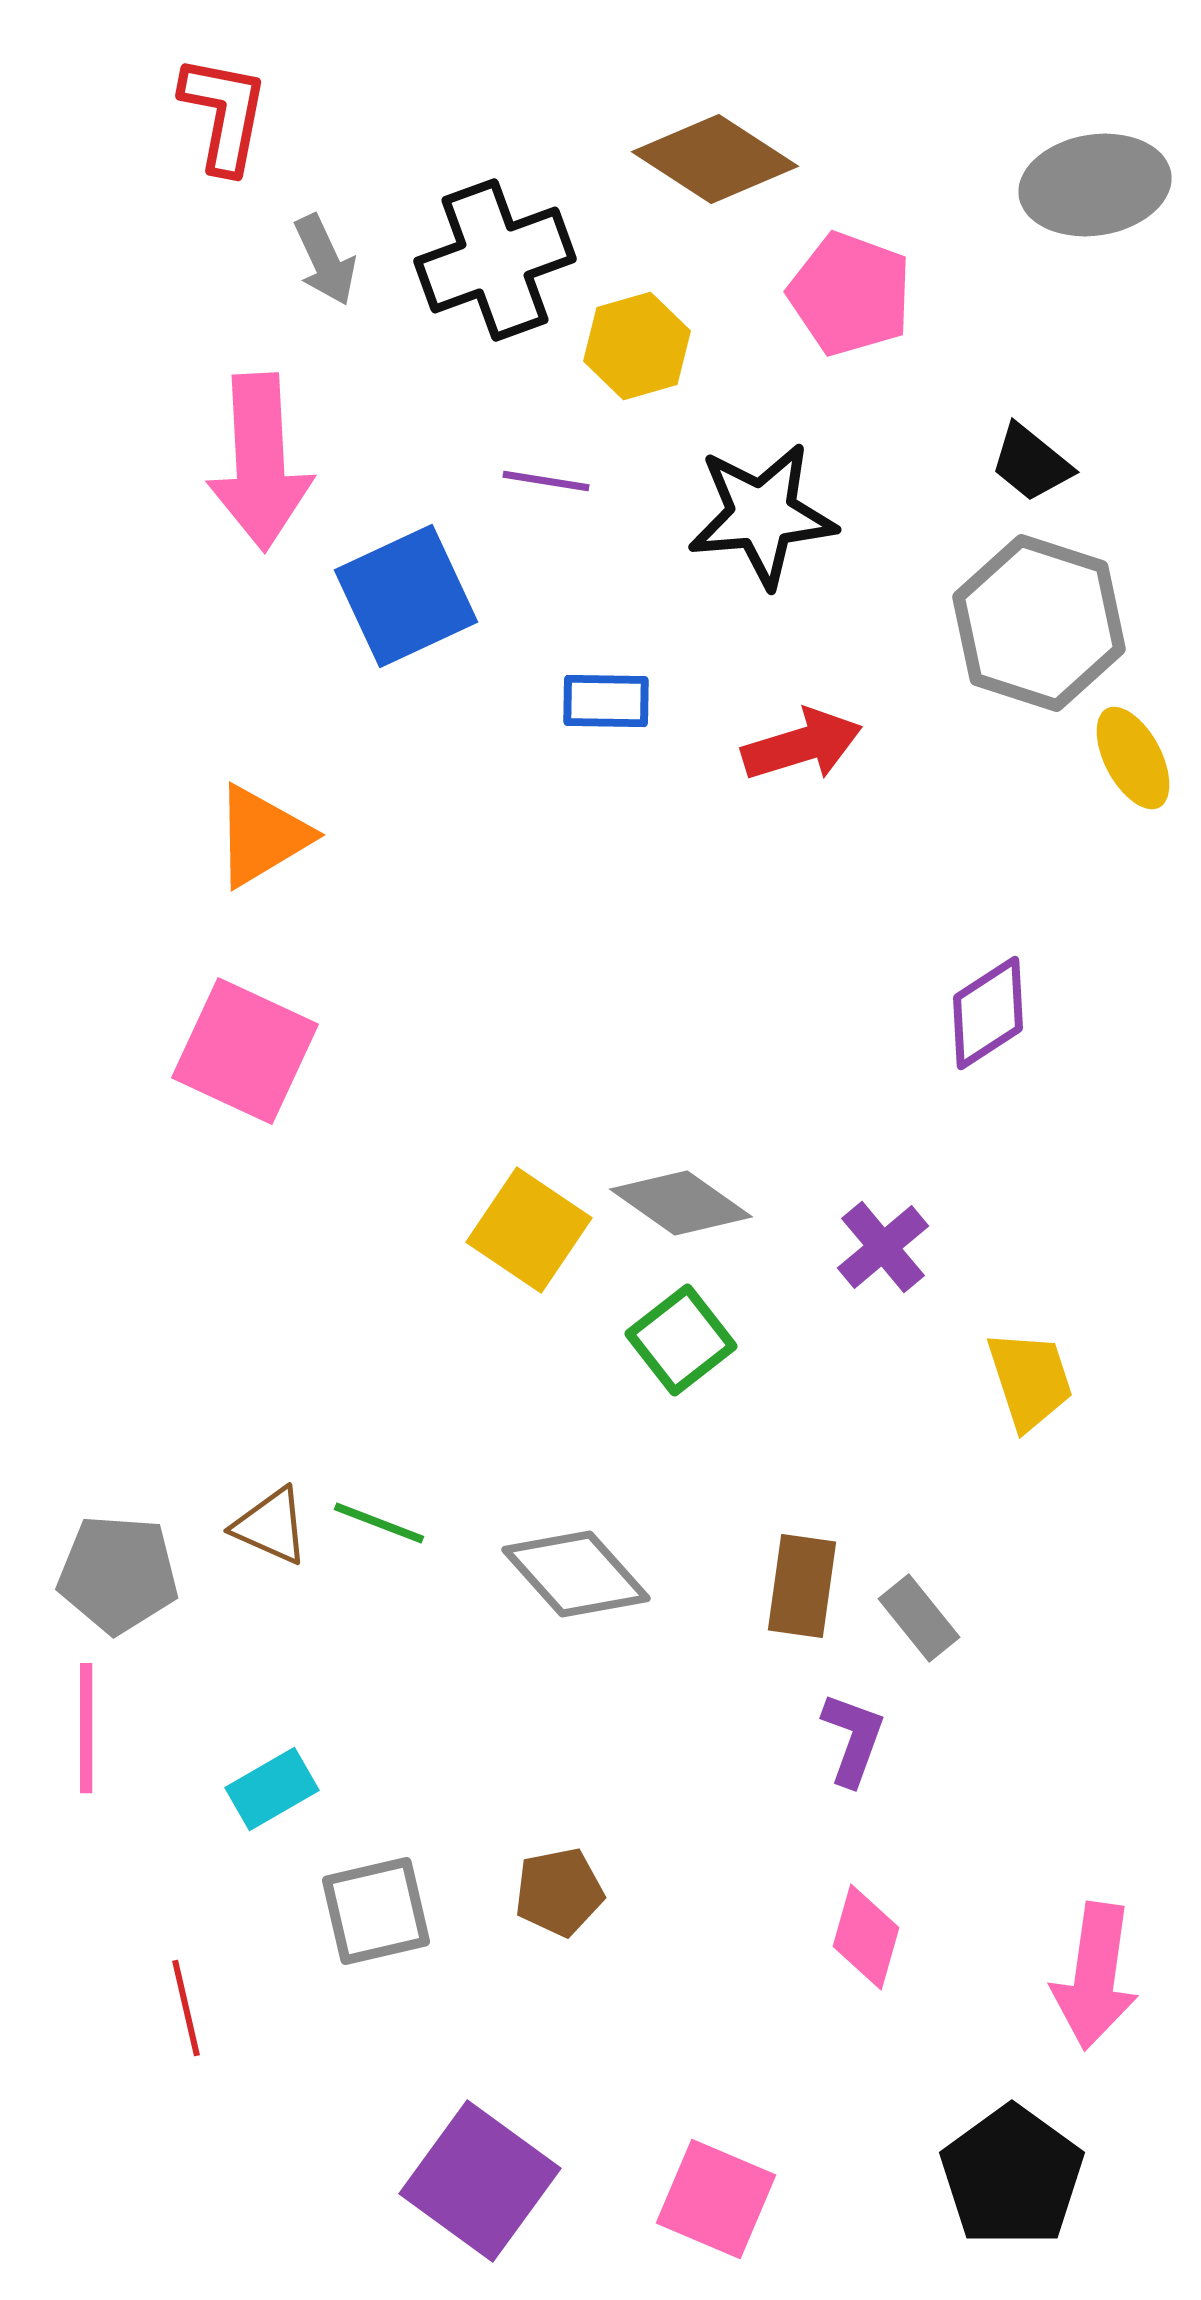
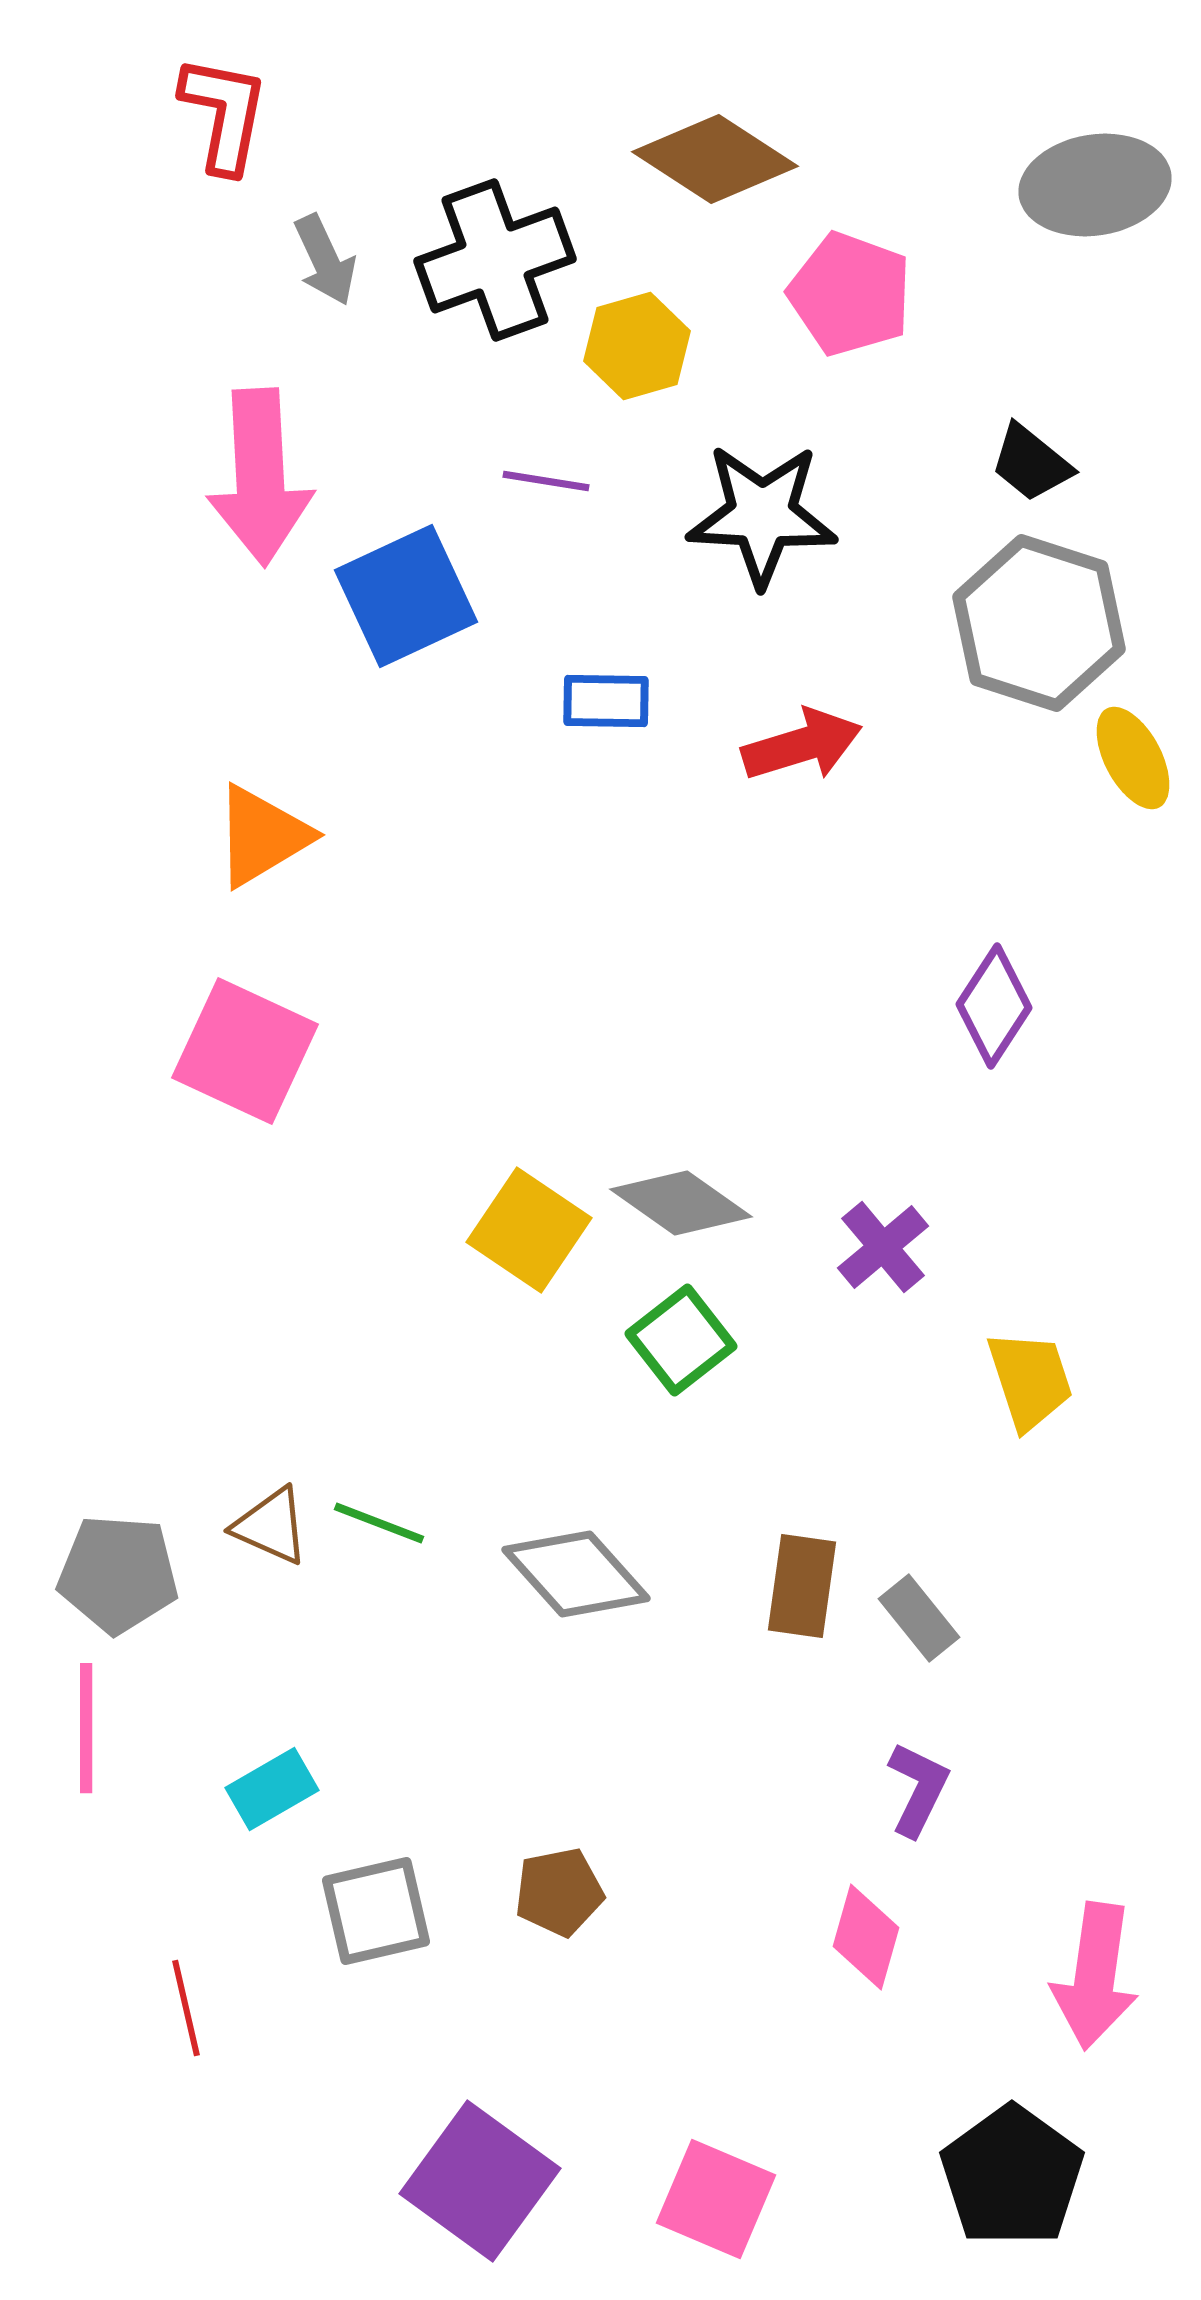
pink arrow at (260, 462): moved 15 px down
black star at (762, 515): rotated 8 degrees clockwise
purple diamond at (988, 1013): moved 6 px right, 7 px up; rotated 24 degrees counterclockwise
purple L-shape at (853, 1739): moved 65 px right, 50 px down; rotated 6 degrees clockwise
